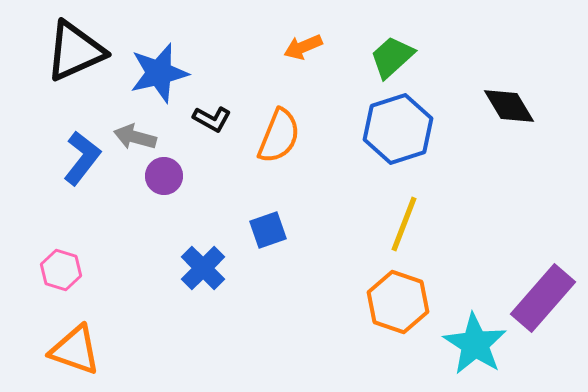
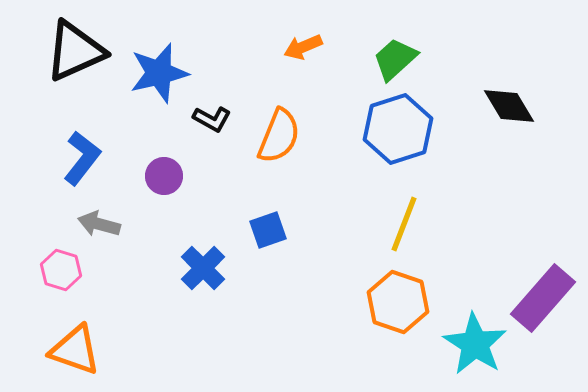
green trapezoid: moved 3 px right, 2 px down
gray arrow: moved 36 px left, 87 px down
